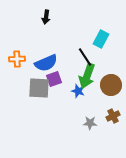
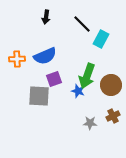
black line: moved 3 px left, 33 px up; rotated 12 degrees counterclockwise
blue semicircle: moved 1 px left, 7 px up
gray square: moved 8 px down
